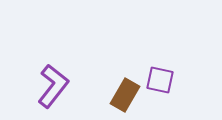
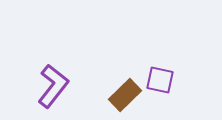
brown rectangle: rotated 16 degrees clockwise
